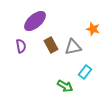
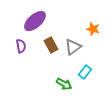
gray triangle: rotated 24 degrees counterclockwise
green arrow: moved 1 px left, 2 px up
